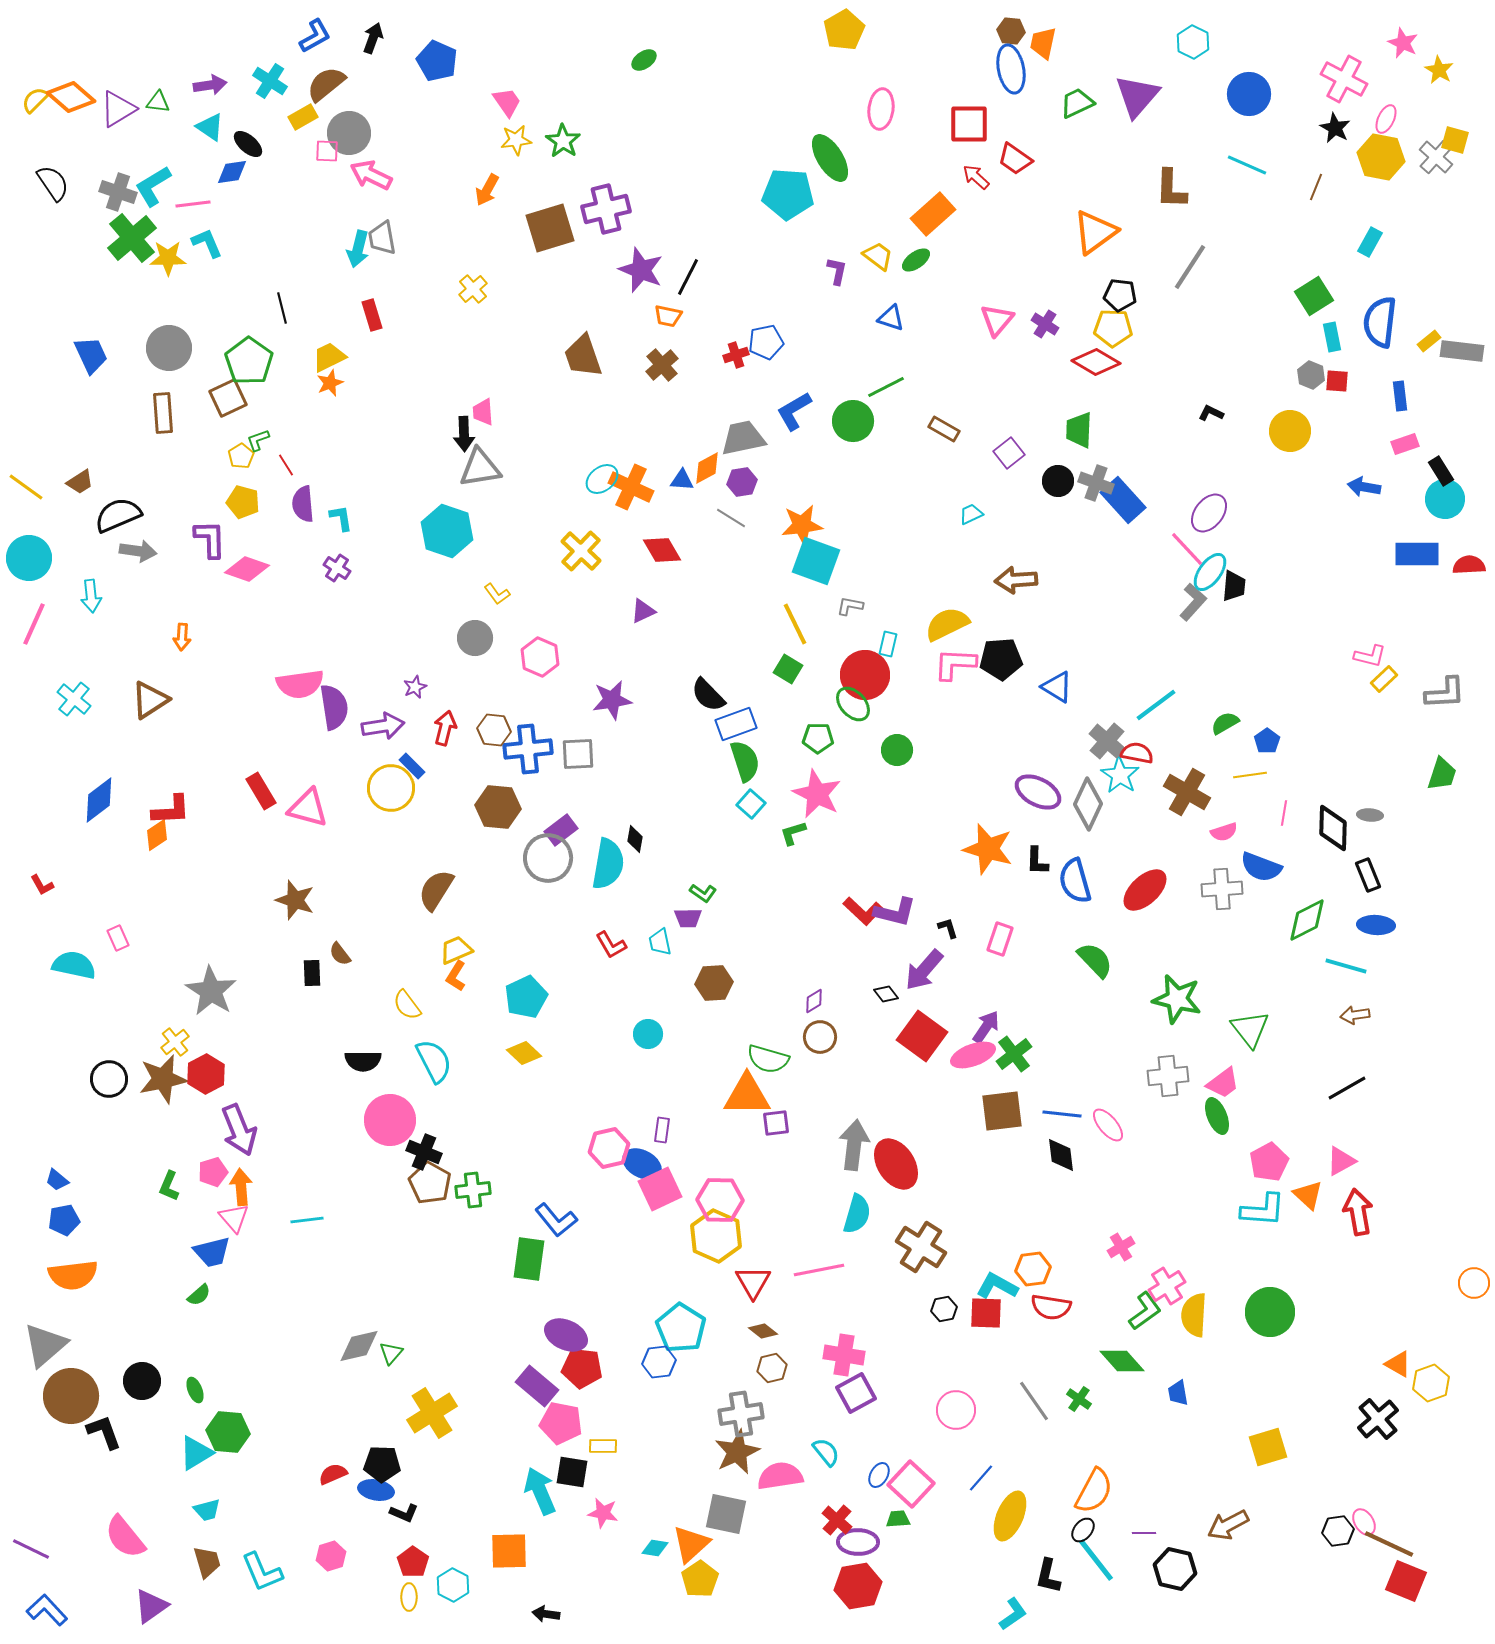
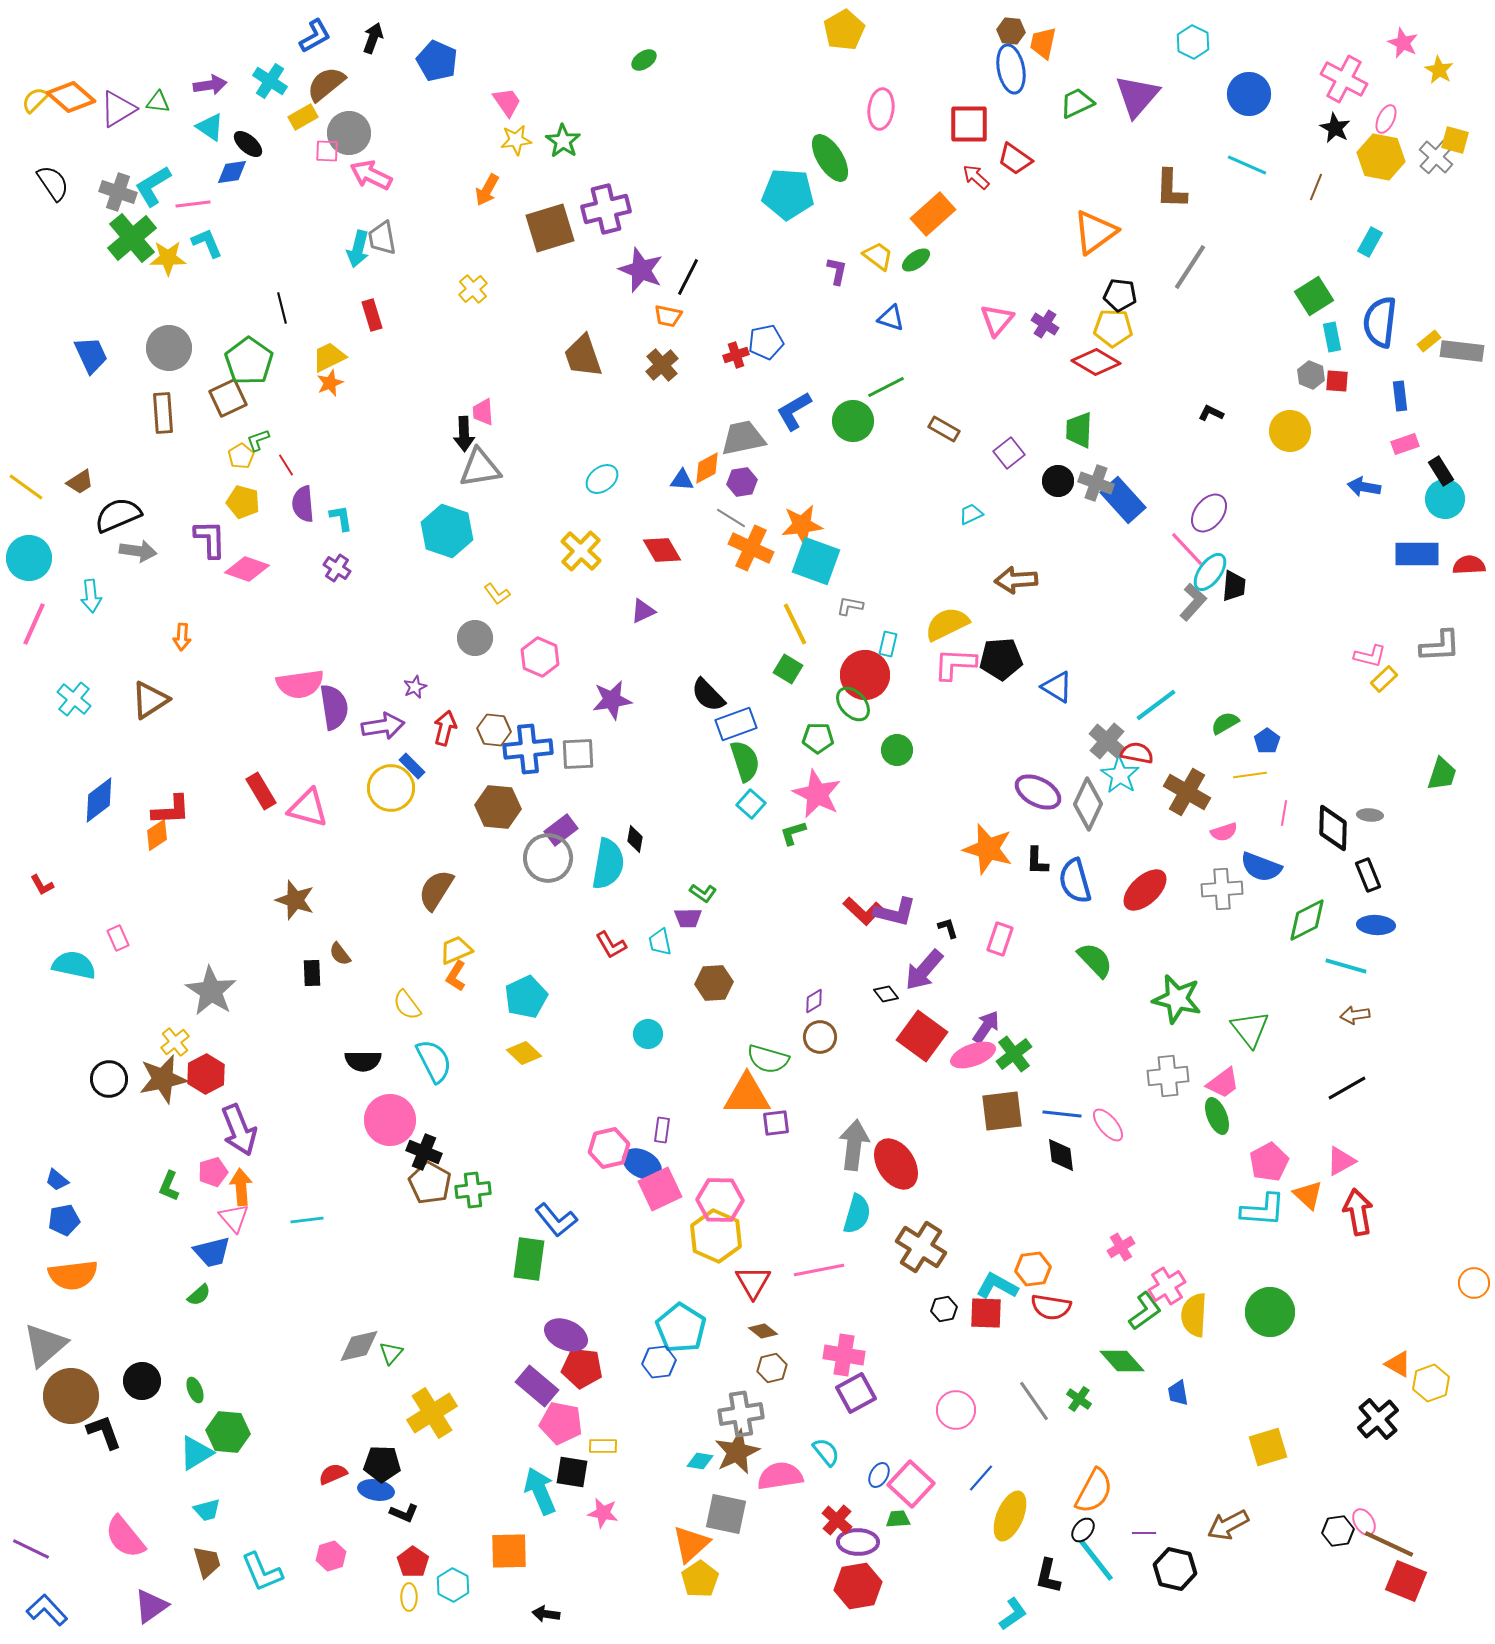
orange cross at (631, 487): moved 120 px right, 61 px down
gray L-shape at (1445, 693): moved 5 px left, 47 px up
cyan diamond at (655, 1548): moved 45 px right, 87 px up
